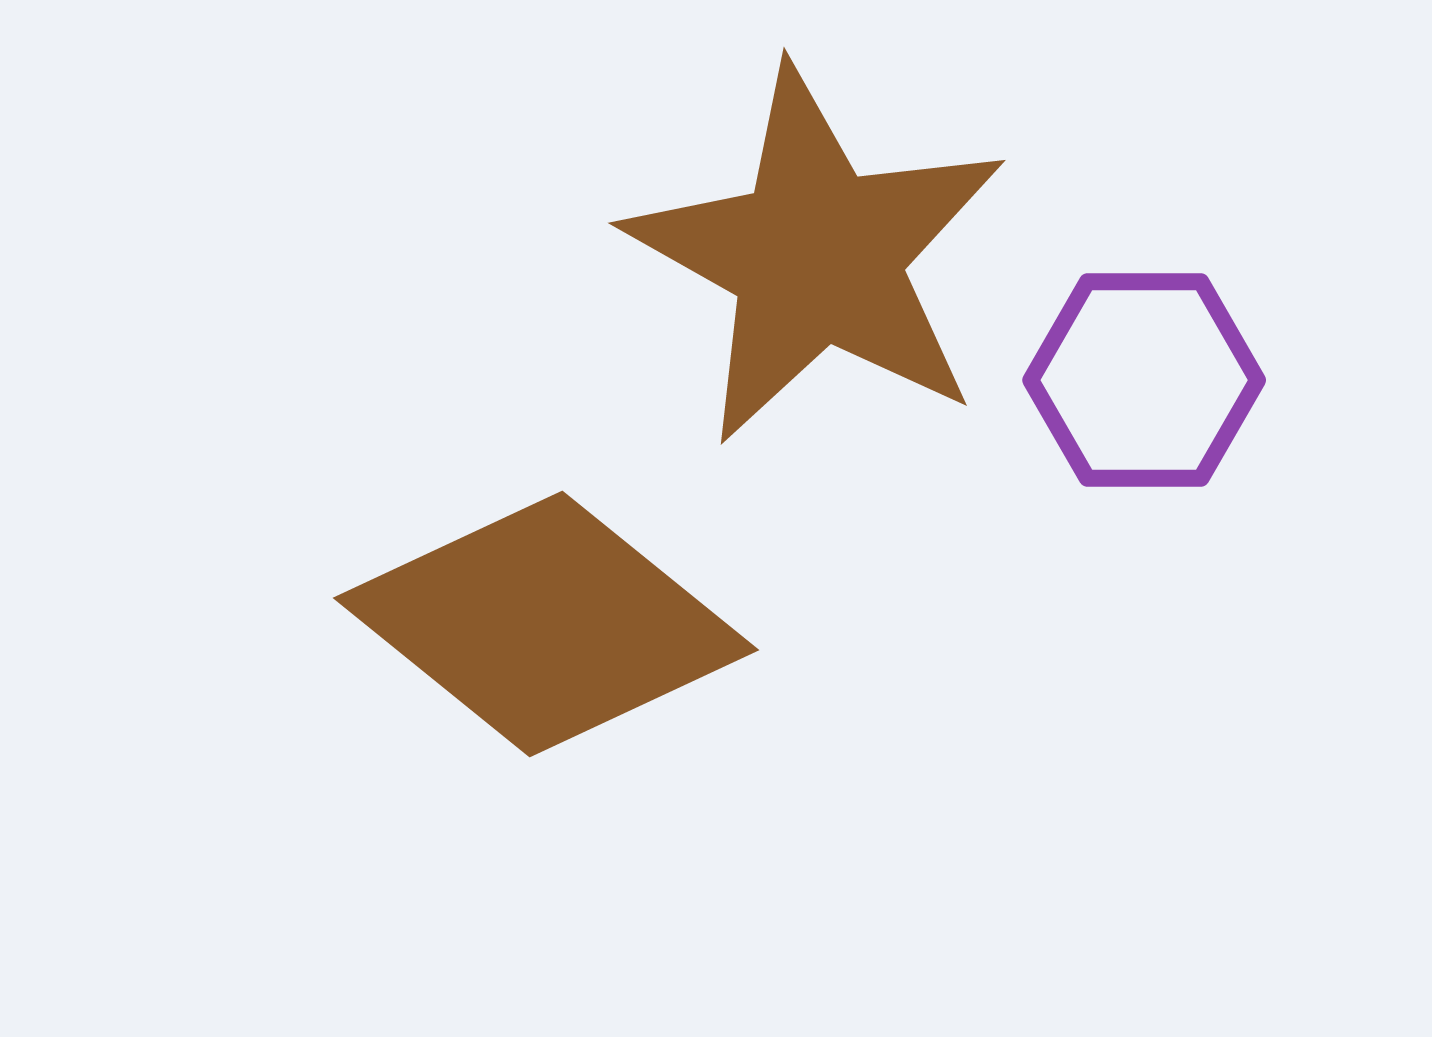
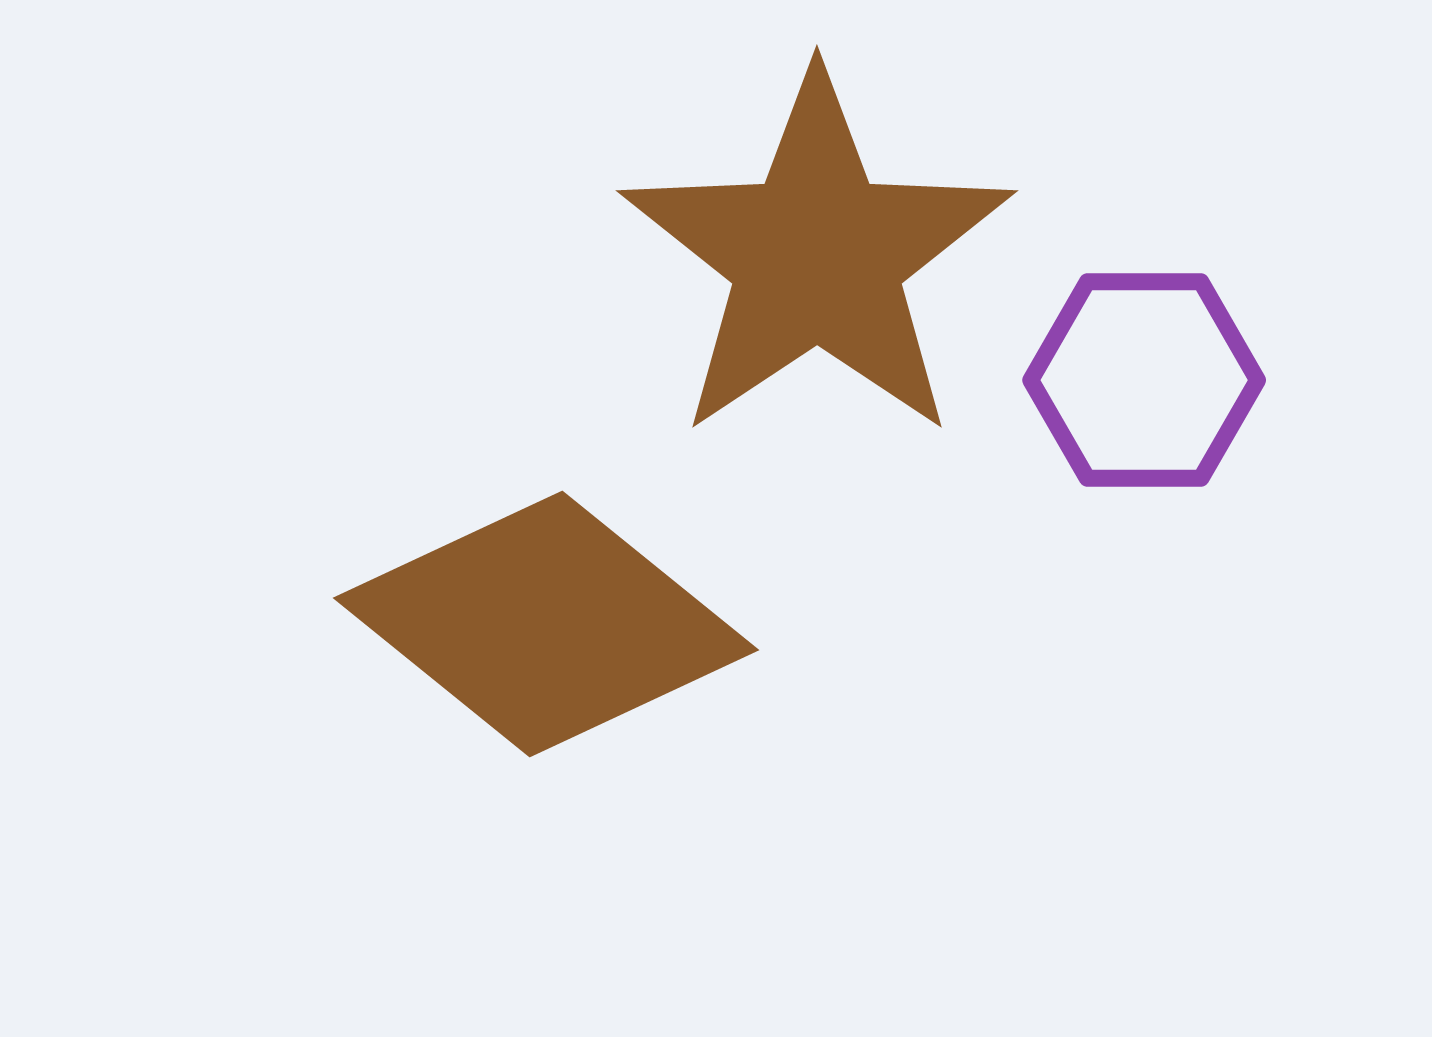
brown star: rotated 9 degrees clockwise
